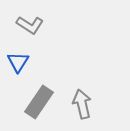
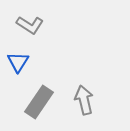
gray arrow: moved 2 px right, 4 px up
